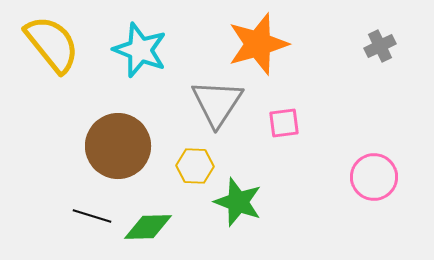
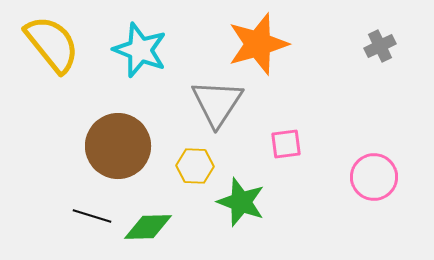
pink square: moved 2 px right, 21 px down
green star: moved 3 px right
